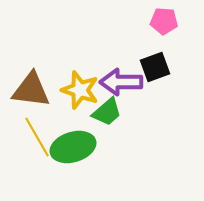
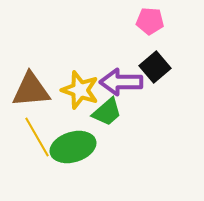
pink pentagon: moved 14 px left
black square: rotated 20 degrees counterclockwise
brown triangle: rotated 12 degrees counterclockwise
